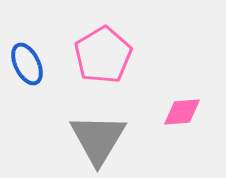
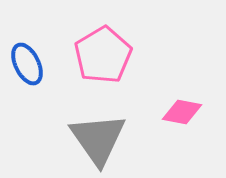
pink diamond: rotated 15 degrees clockwise
gray triangle: rotated 6 degrees counterclockwise
